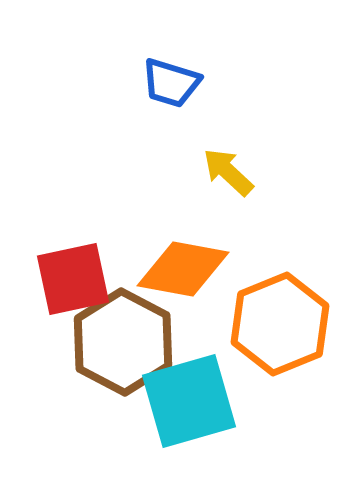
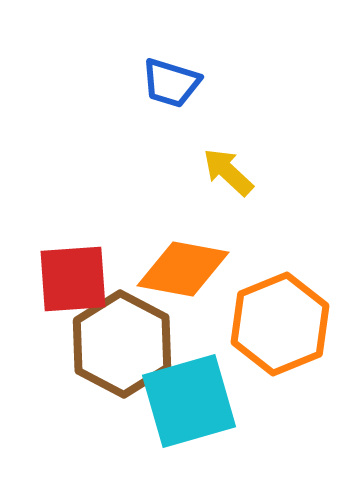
red square: rotated 8 degrees clockwise
brown hexagon: moved 1 px left, 2 px down
